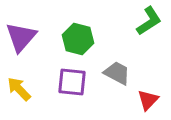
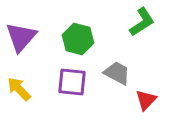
green L-shape: moved 7 px left, 1 px down
red triangle: moved 2 px left
